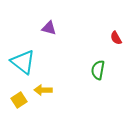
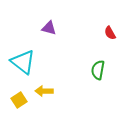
red semicircle: moved 6 px left, 5 px up
yellow arrow: moved 1 px right, 1 px down
